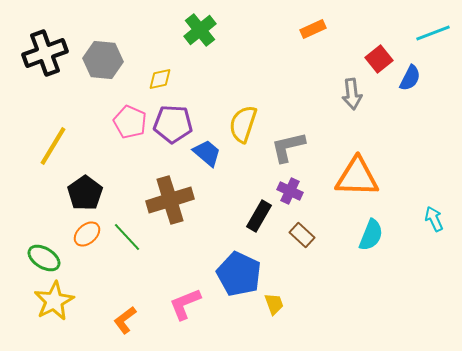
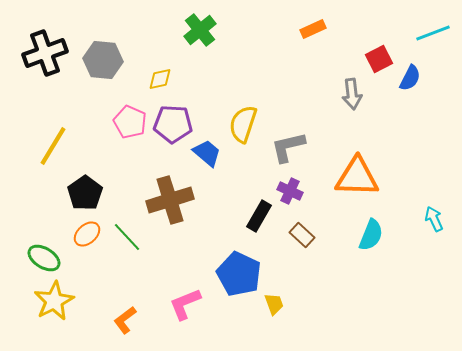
red square: rotated 12 degrees clockwise
